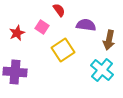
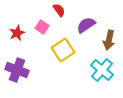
purple semicircle: rotated 42 degrees counterclockwise
purple cross: moved 2 px right, 2 px up; rotated 15 degrees clockwise
